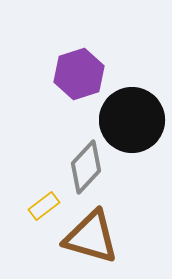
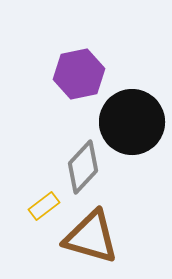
purple hexagon: rotated 6 degrees clockwise
black circle: moved 2 px down
gray diamond: moved 3 px left
